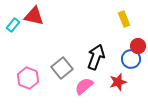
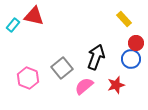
yellow rectangle: rotated 21 degrees counterclockwise
red circle: moved 2 px left, 3 px up
red star: moved 2 px left, 3 px down
